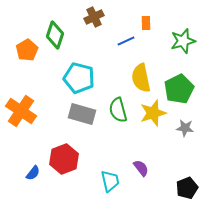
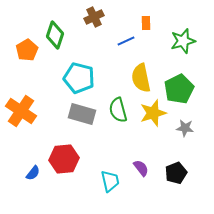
red hexagon: rotated 16 degrees clockwise
black pentagon: moved 11 px left, 15 px up
